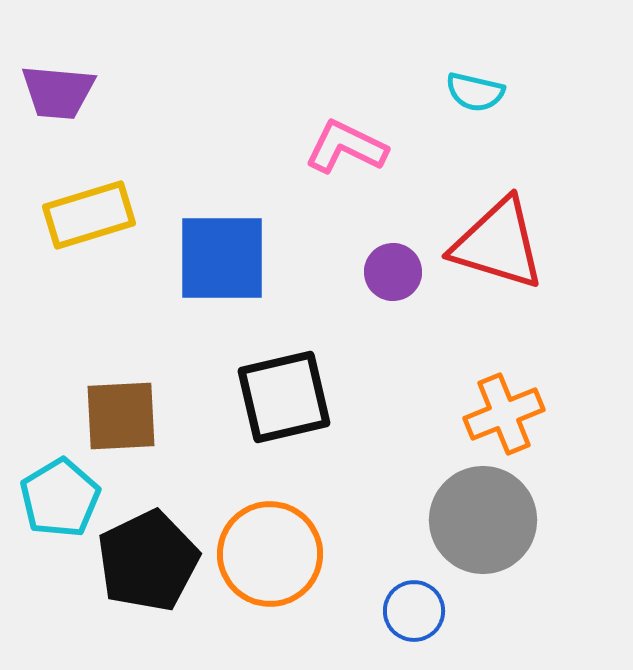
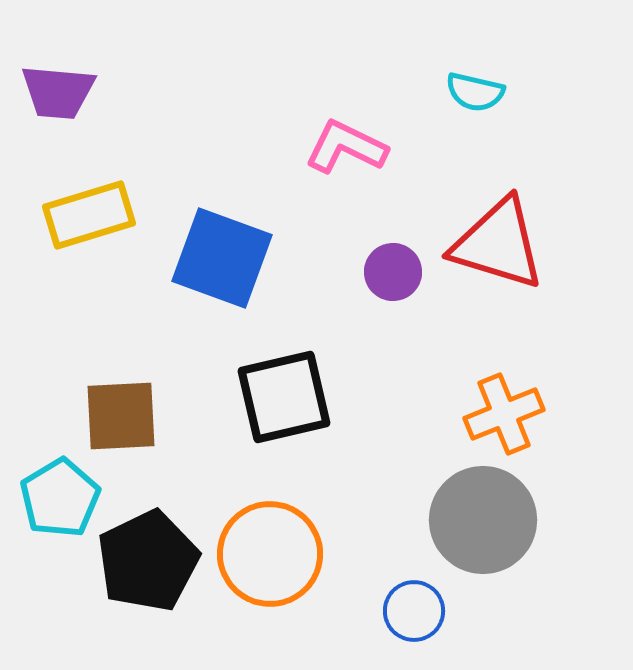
blue square: rotated 20 degrees clockwise
